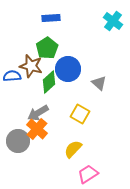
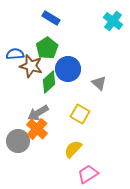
blue rectangle: rotated 36 degrees clockwise
blue semicircle: moved 3 px right, 22 px up
